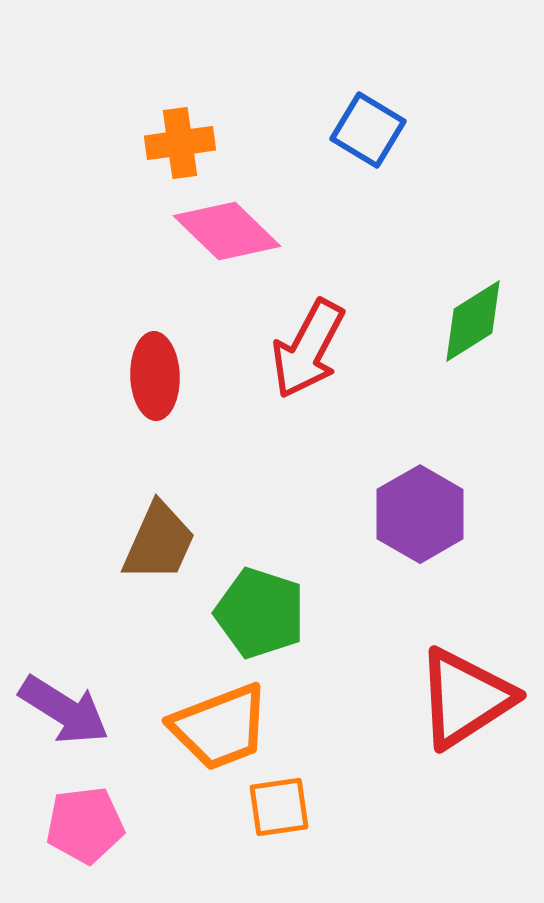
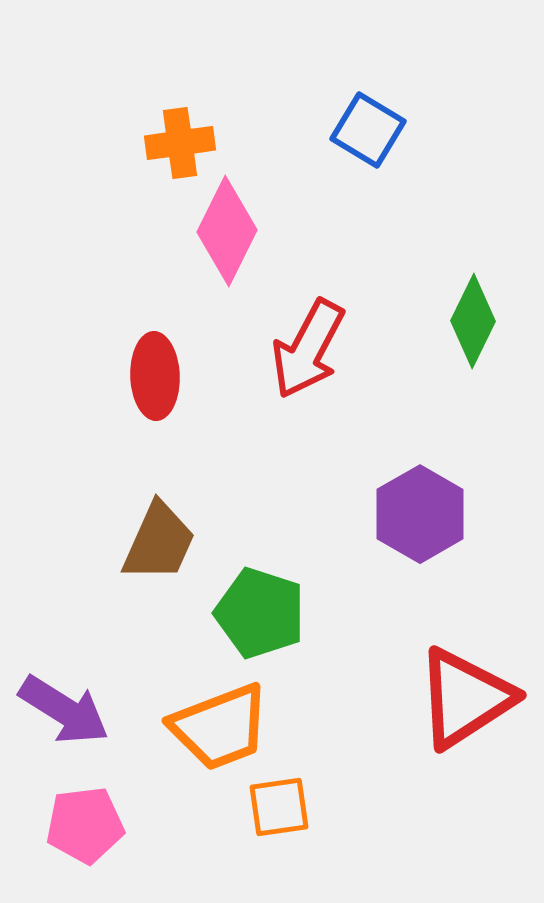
pink diamond: rotated 72 degrees clockwise
green diamond: rotated 32 degrees counterclockwise
